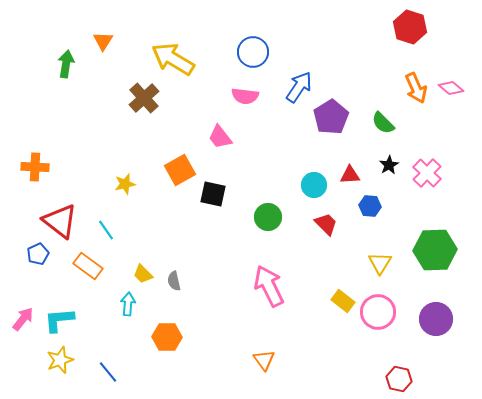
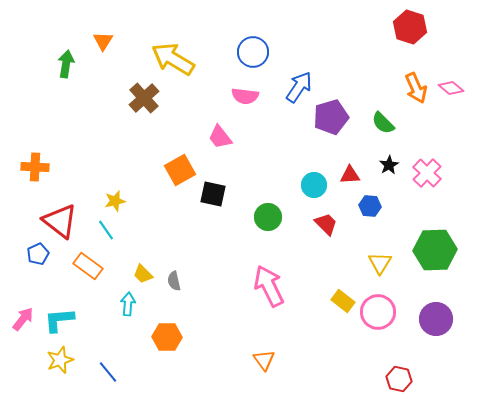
purple pentagon at (331, 117): rotated 16 degrees clockwise
yellow star at (125, 184): moved 10 px left, 17 px down
